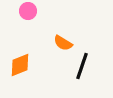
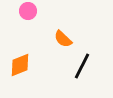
orange semicircle: moved 4 px up; rotated 12 degrees clockwise
black line: rotated 8 degrees clockwise
